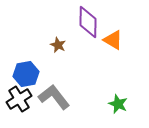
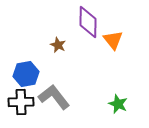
orange triangle: rotated 20 degrees clockwise
black cross: moved 2 px right, 3 px down; rotated 30 degrees clockwise
